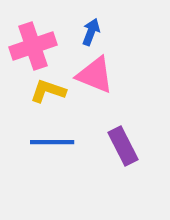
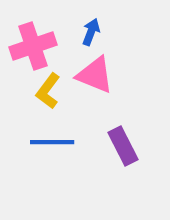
yellow L-shape: rotated 72 degrees counterclockwise
